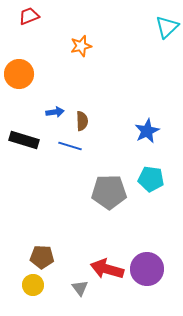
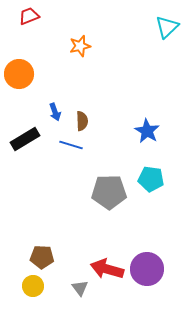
orange star: moved 1 px left
blue arrow: rotated 78 degrees clockwise
blue star: rotated 15 degrees counterclockwise
black rectangle: moved 1 px right, 1 px up; rotated 48 degrees counterclockwise
blue line: moved 1 px right, 1 px up
yellow circle: moved 1 px down
